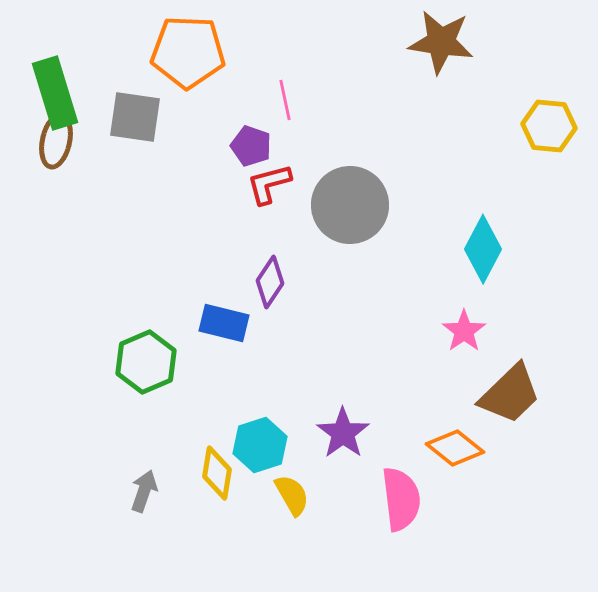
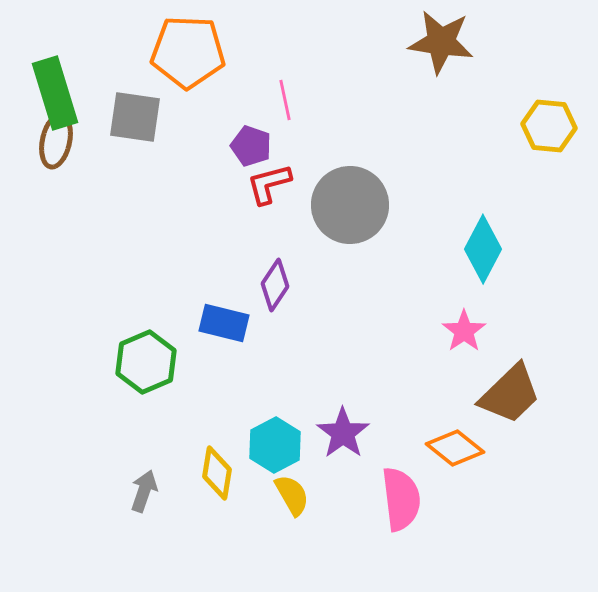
purple diamond: moved 5 px right, 3 px down
cyan hexagon: moved 15 px right; rotated 10 degrees counterclockwise
